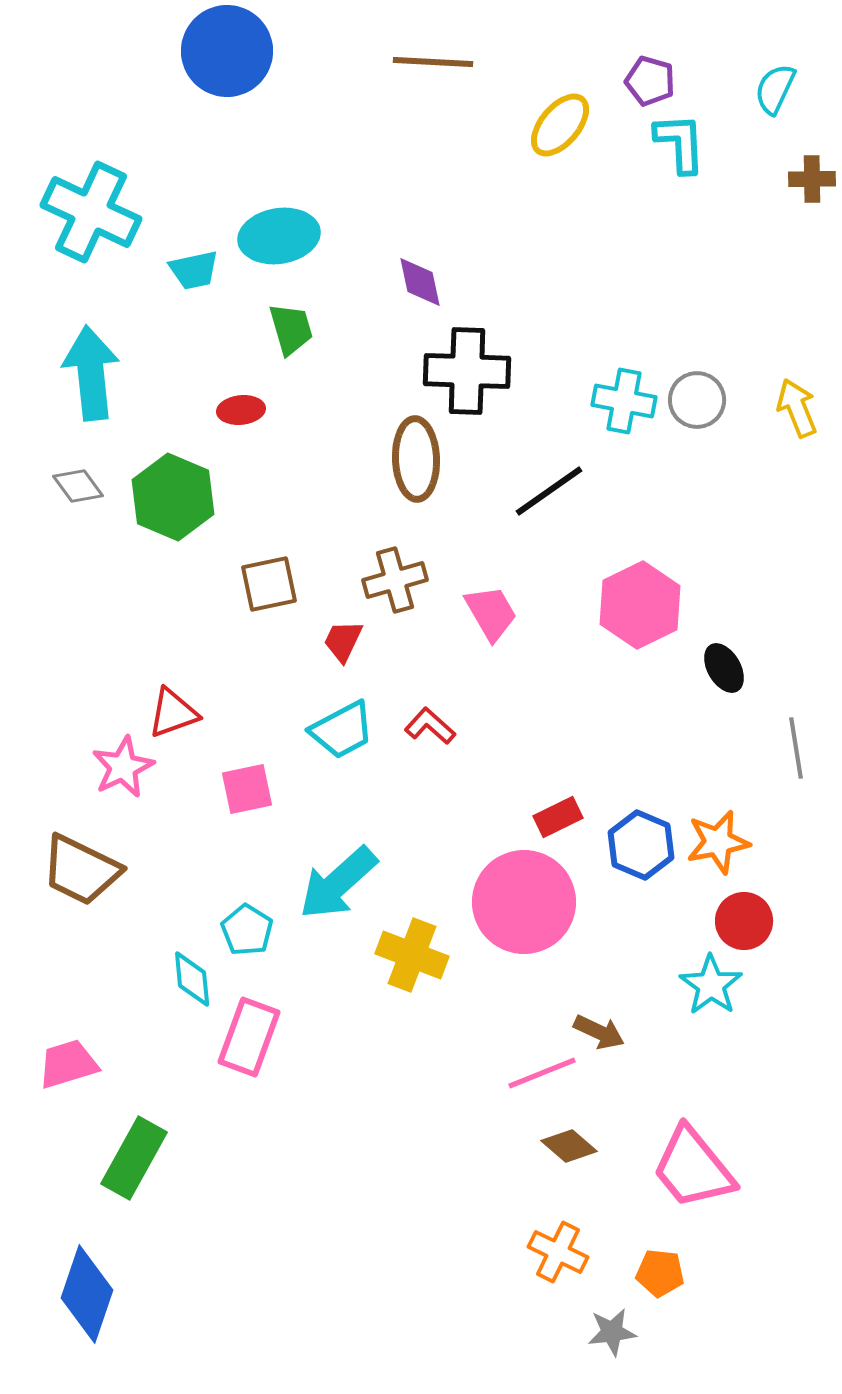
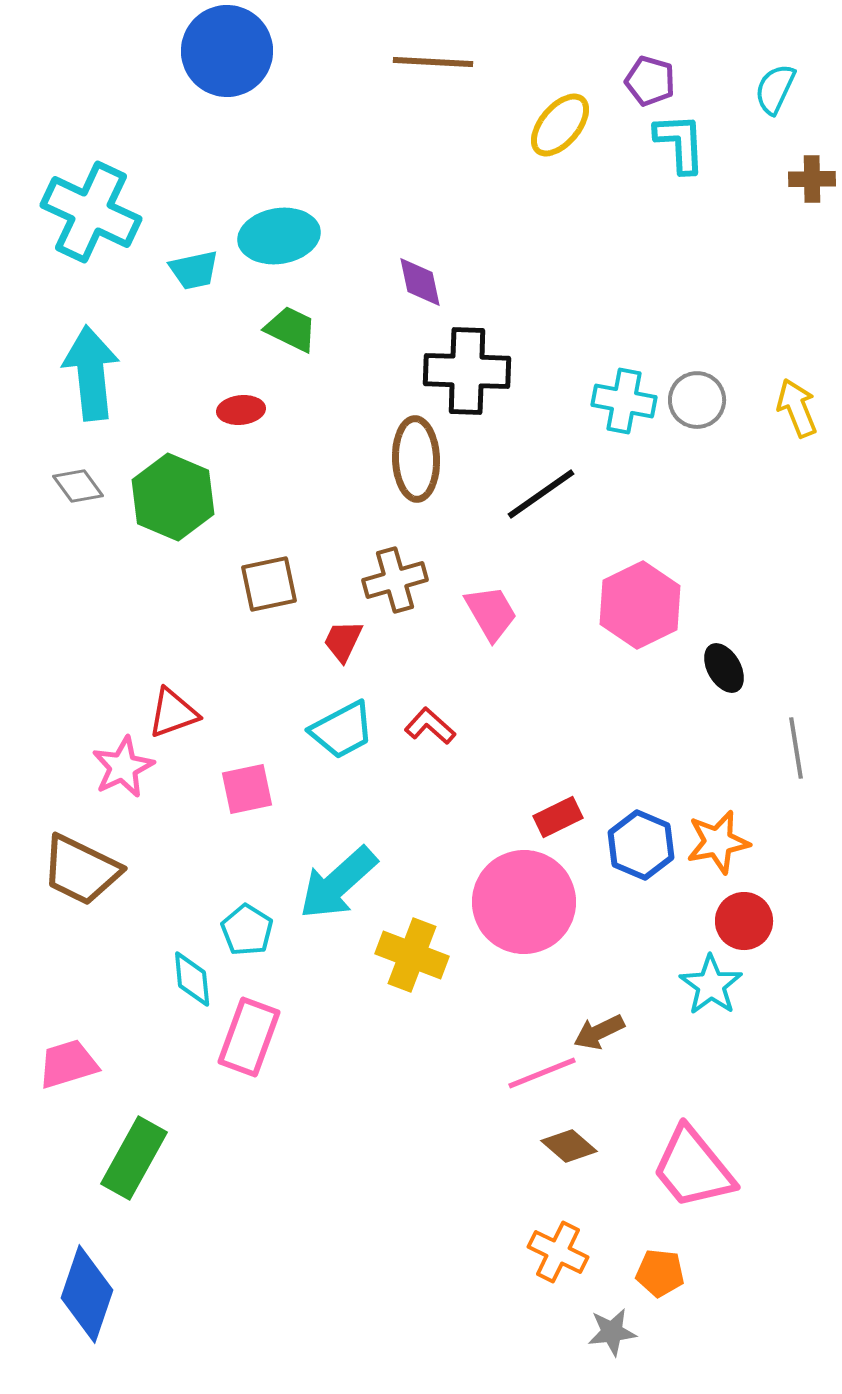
green trapezoid at (291, 329): rotated 48 degrees counterclockwise
black line at (549, 491): moved 8 px left, 3 px down
brown arrow at (599, 1032): rotated 129 degrees clockwise
